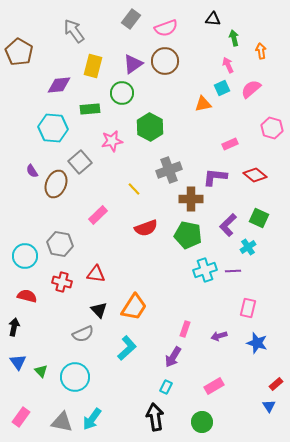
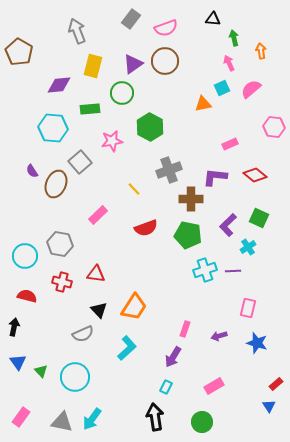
gray arrow at (74, 31): moved 3 px right; rotated 15 degrees clockwise
pink arrow at (228, 65): moved 1 px right, 2 px up
pink hexagon at (272, 128): moved 2 px right, 1 px up; rotated 10 degrees counterclockwise
